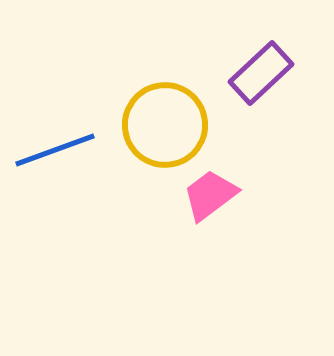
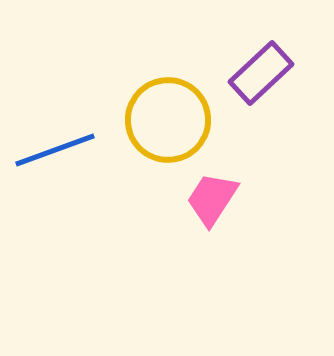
yellow circle: moved 3 px right, 5 px up
pink trapezoid: moved 2 px right, 4 px down; rotated 20 degrees counterclockwise
